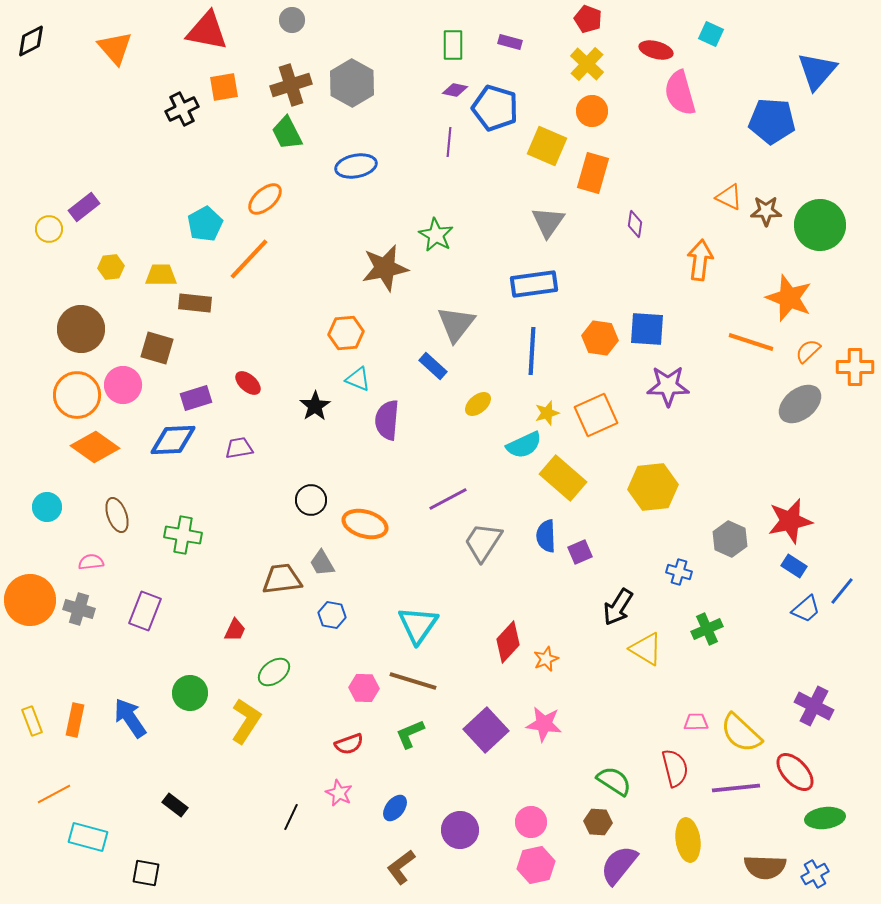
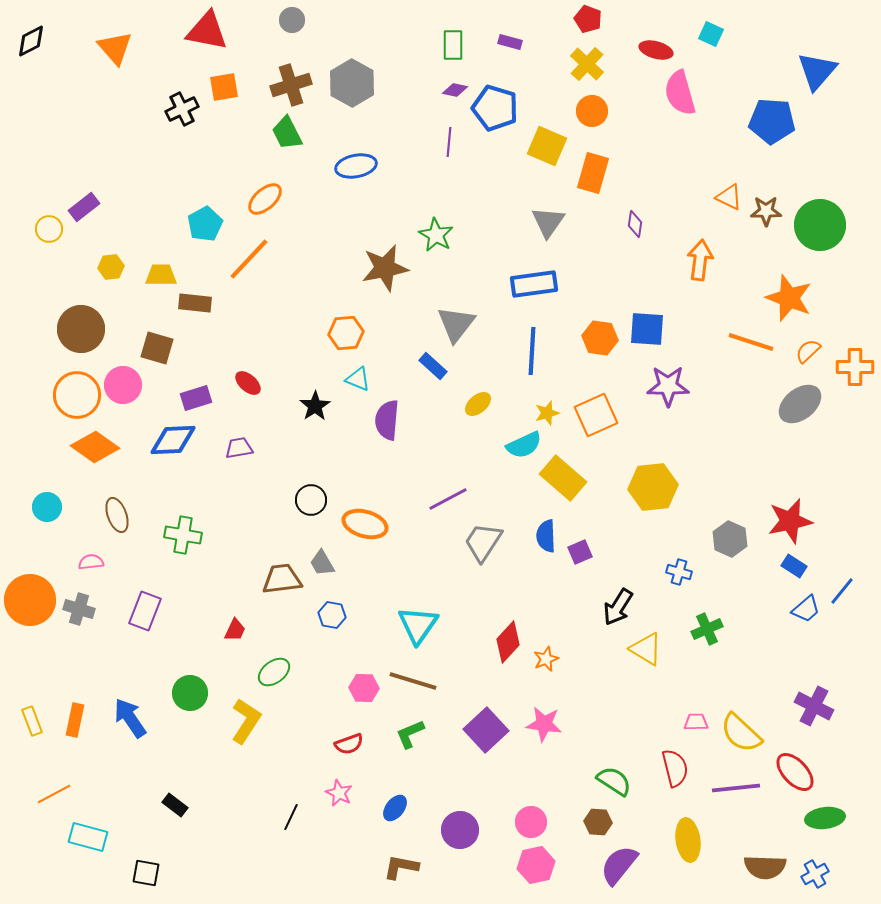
brown L-shape at (401, 867): rotated 48 degrees clockwise
